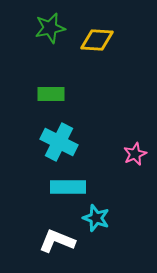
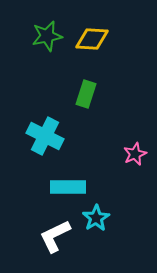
green star: moved 3 px left, 8 px down
yellow diamond: moved 5 px left, 1 px up
green rectangle: moved 35 px right; rotated 72 degrees counterclockwise
cyan cross: moved 14 px left, 6 px up
cyan star: rotated 20 degrees clockwise
white L-shape: moved 2 px left, 5 px up; rotated 48 degrees counterclockwise
